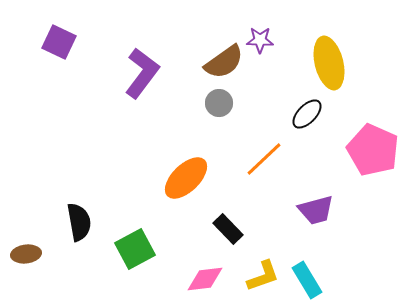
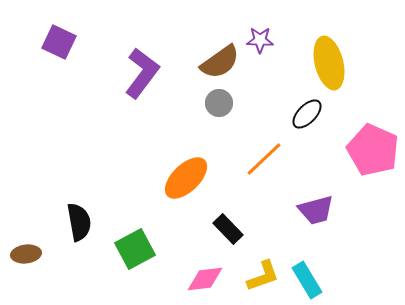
brown semicircle: moved 4 px left
